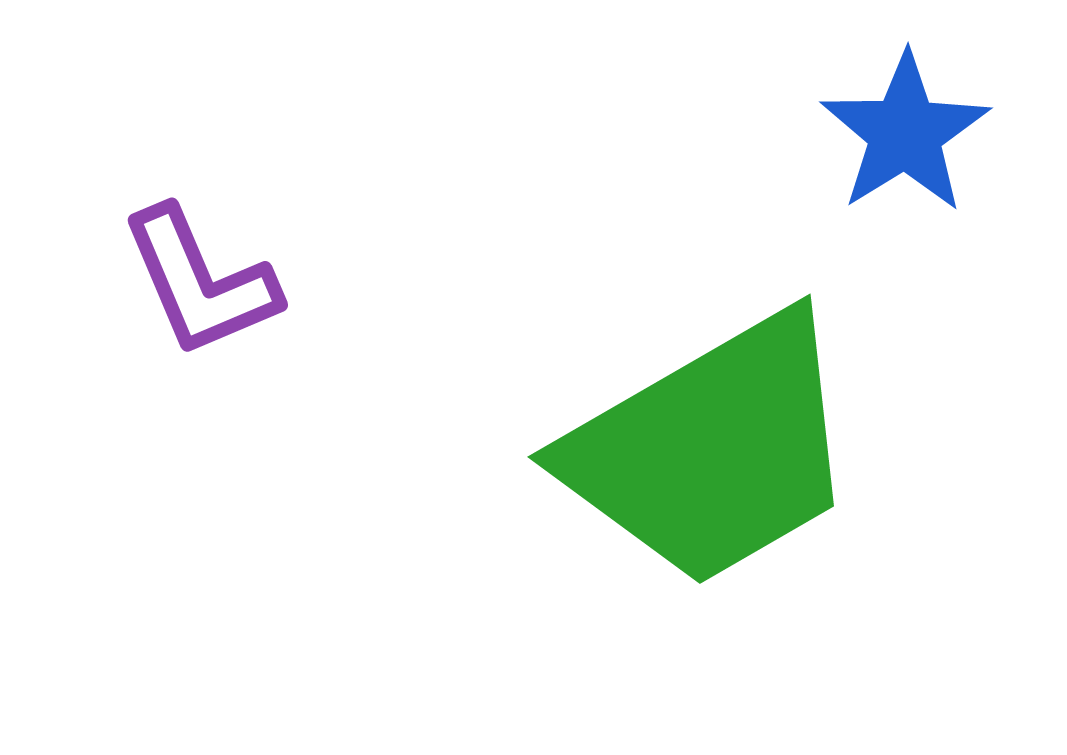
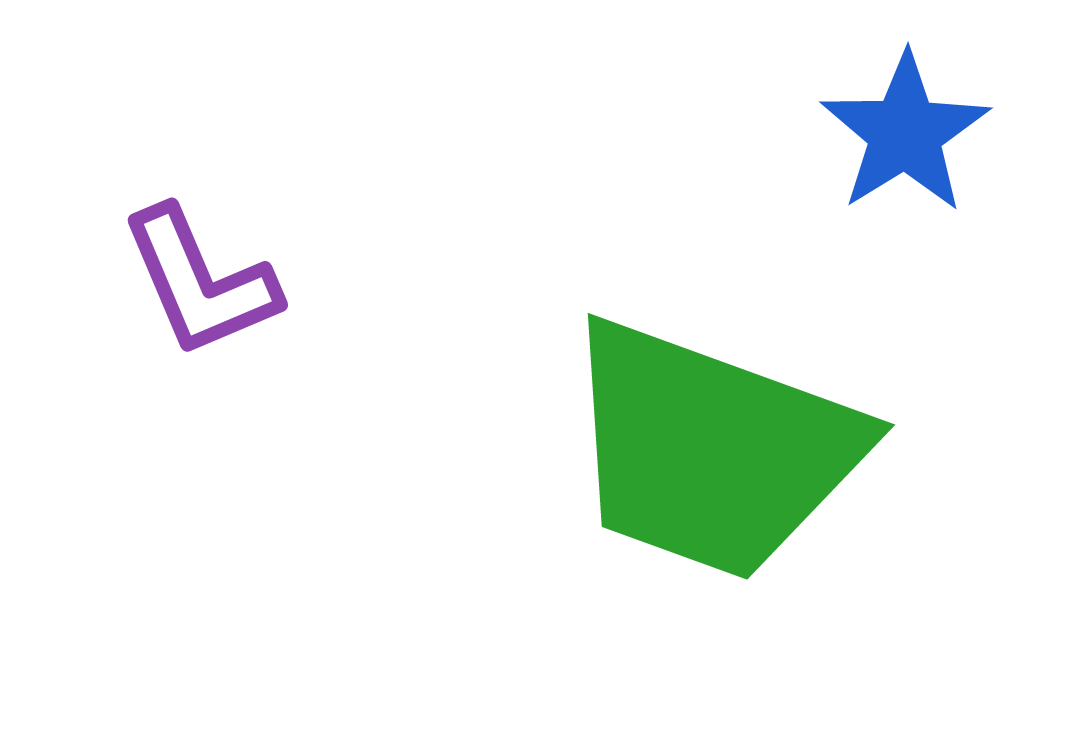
green trapezoid: rotated 50 degrees clockwise
